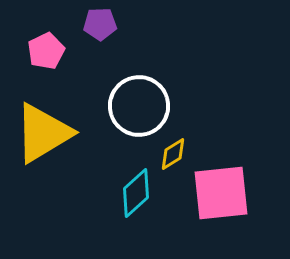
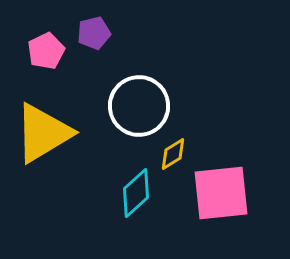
purple pentagon: moved 6 px left, 9 px down; rotated 12 degrees counterclockwise
